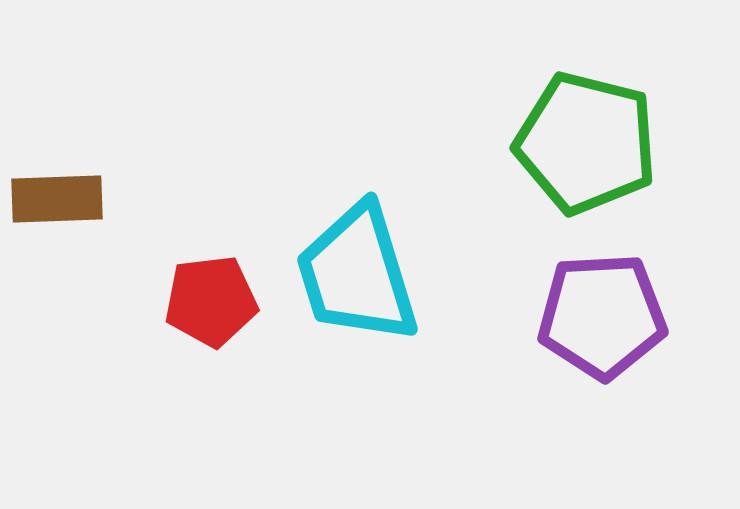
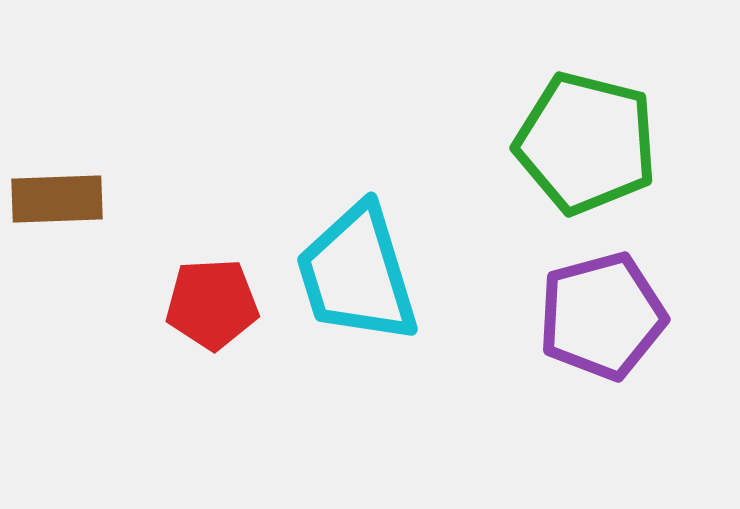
red pentagon: moved 1 px right, 3 px down; rotated 4 degrees clockwise
purple pentagon: rotated 12 degrees counterclockwise
